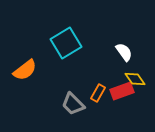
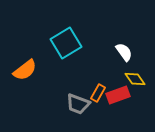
red rectangle: moved 4 px left, 4 px down
gray trapezoid: moved 5 px right; rotated 25 degrees counterclockwise
